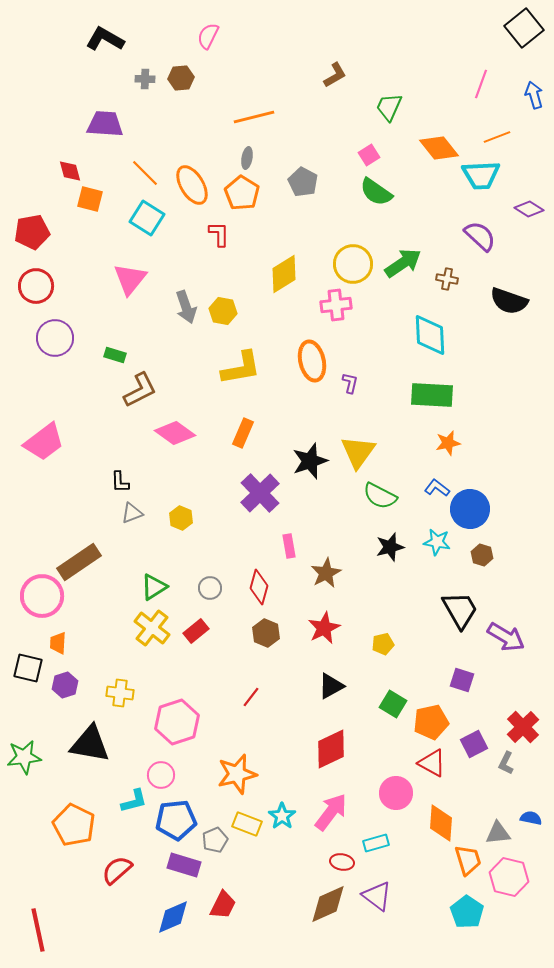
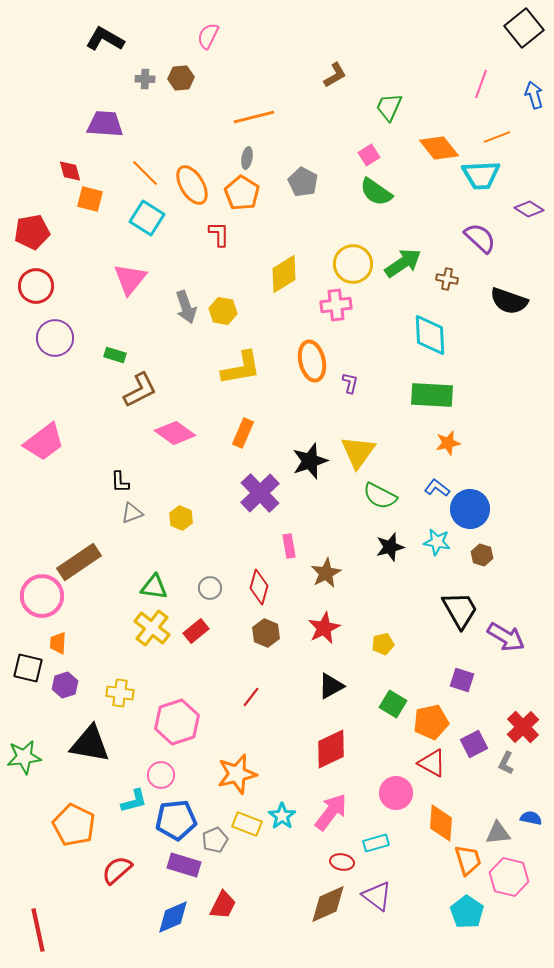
purple semicircle at (480, 236): moved 2 px down
green triangle at (154, 587): rotated 40 degrees clockwise
